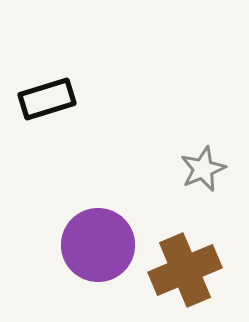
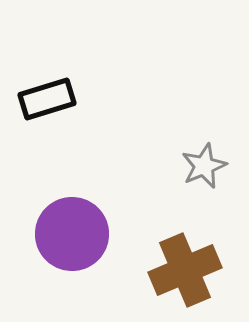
gray star: moved 1 px right, 3 px up
purple circle: moved 26 px left, 11 px up
